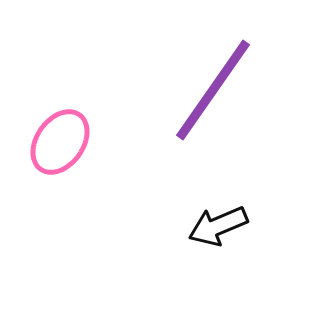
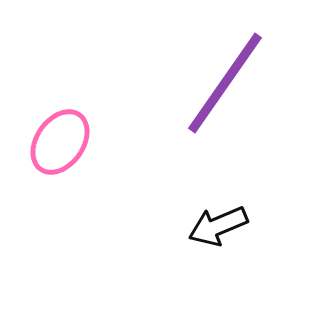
purple line: moved 12 px right, 7 px up
